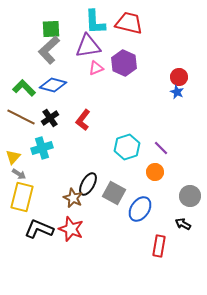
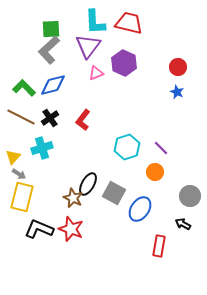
purple triangle: rotated 44 degrees counterclockwise
pink triangle: moved 5 px down
red circle: moved 1 px left, 10 px up
blue diamond: rotated 28 degrees counterclockwise
